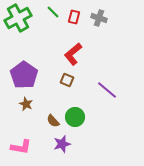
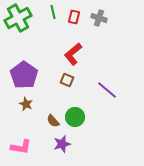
green line: rotated 32 degrees clockwise
